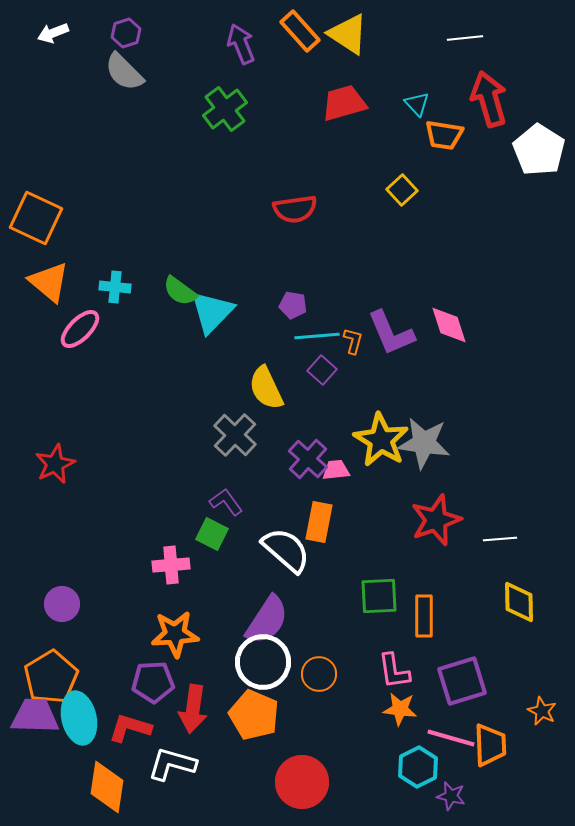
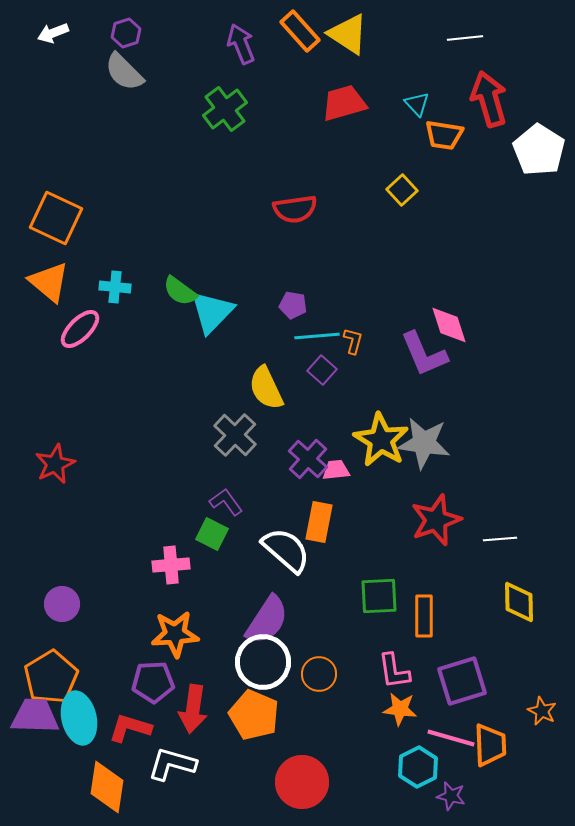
orange square at (36, 218): moved 20 px right
purple L-shape at (391, 333): moved 33 px right, 21 px down
